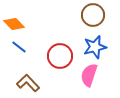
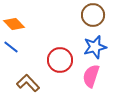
blue line: moved 8 px left
red circle: moved 4 px down
pink semicircle: moved 2 px right, 1 px down
